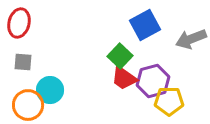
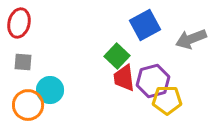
green square: moved 3 px left
red trapezoid: rotated 48 degrees clockwise
yellow pentagon: moved 2 px left, 1 px up
